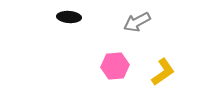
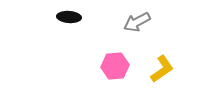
yellow L-shape: moved 1 px left, 3 px up
